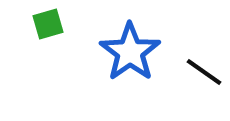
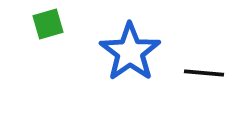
black line: moved 1 px down; rotated 30 degrees counterclockwise
